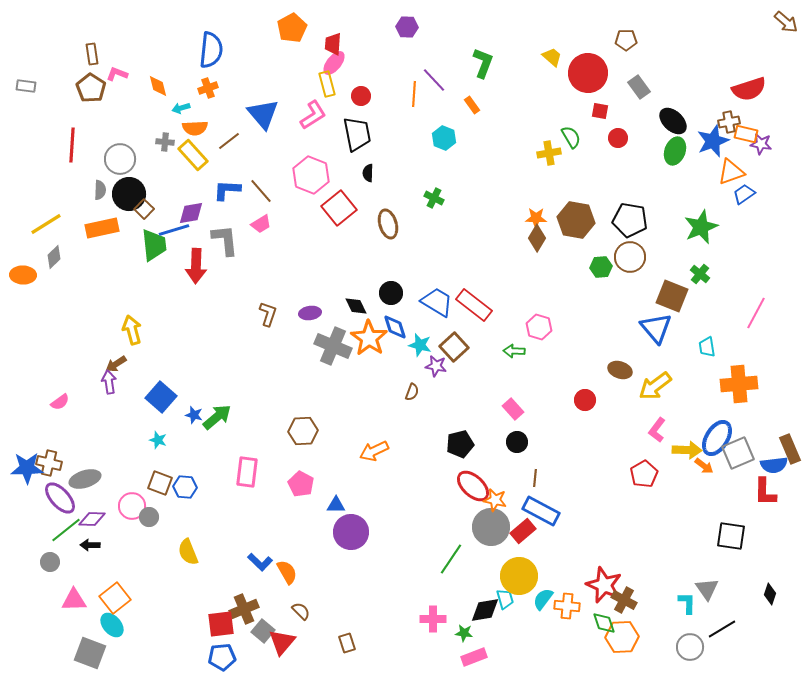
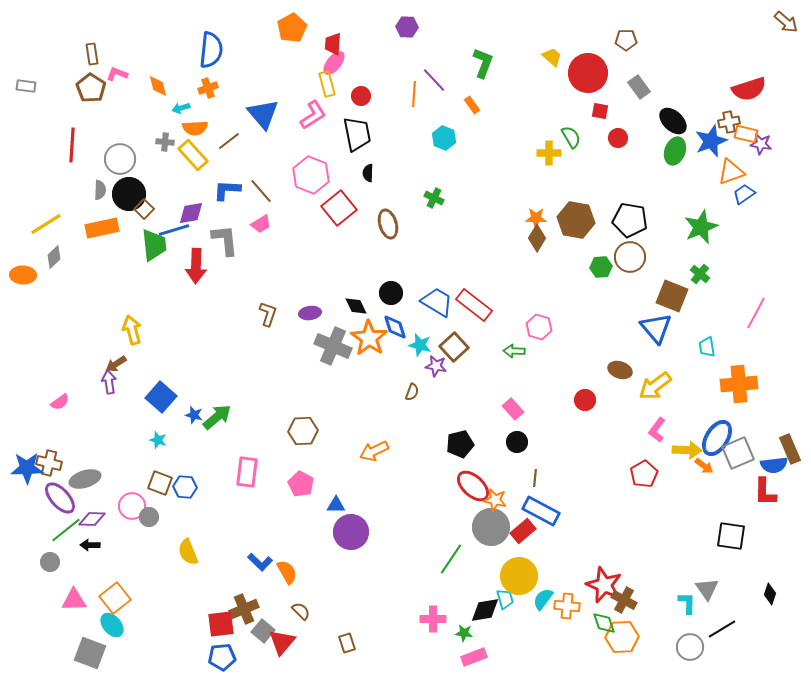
blue star at (713, 141): moved 2 px left
yellow cross at (549, 153): rotated 10 degrees clockwise
